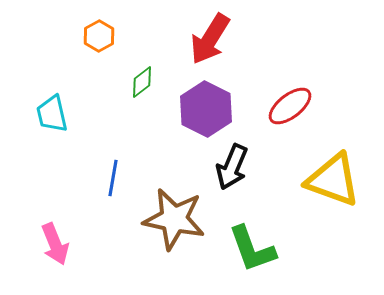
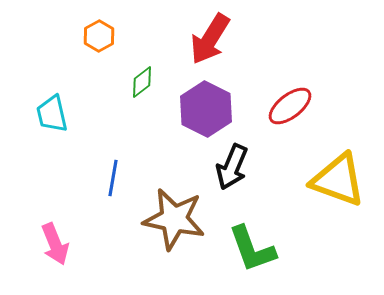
yellow triangle: moved 5 px right
